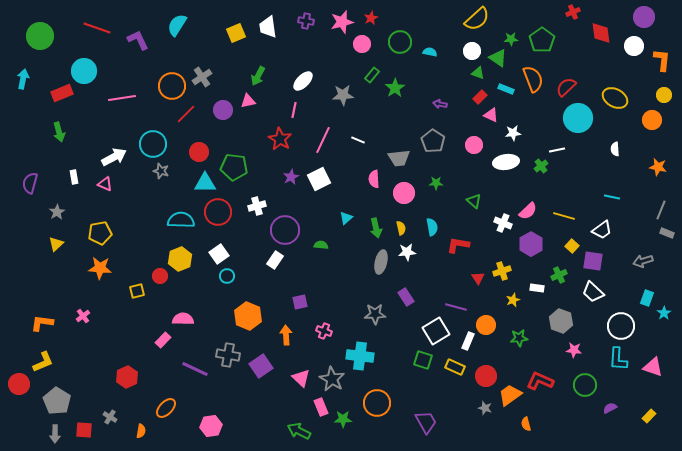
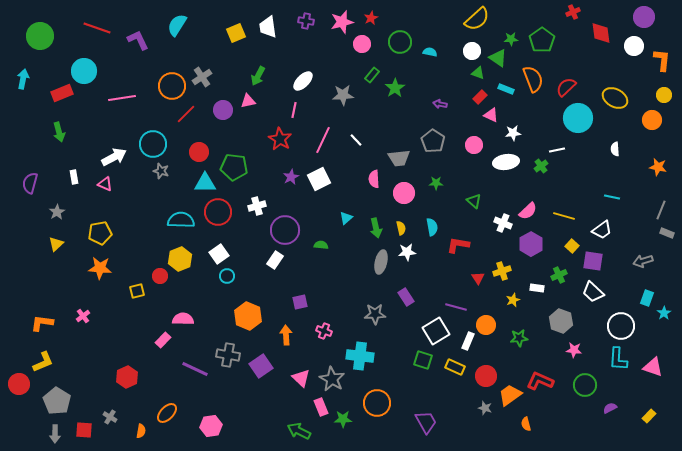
white line at (358, 140): moved 2 px left; rotated 24 degrees clockwise
orange ellipse at (166, 408): moved 1 px right, 5 px down
